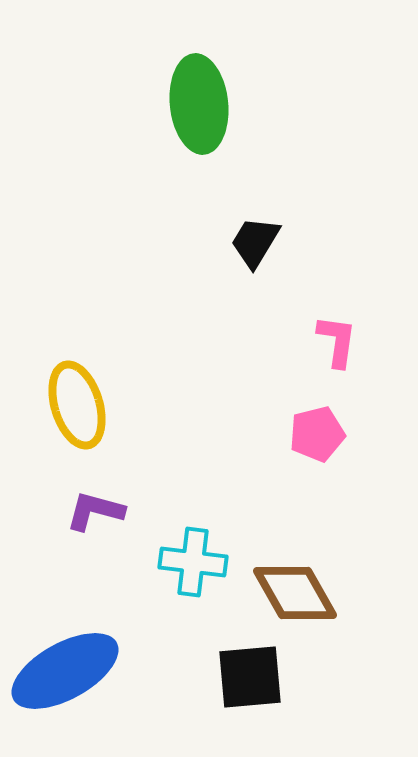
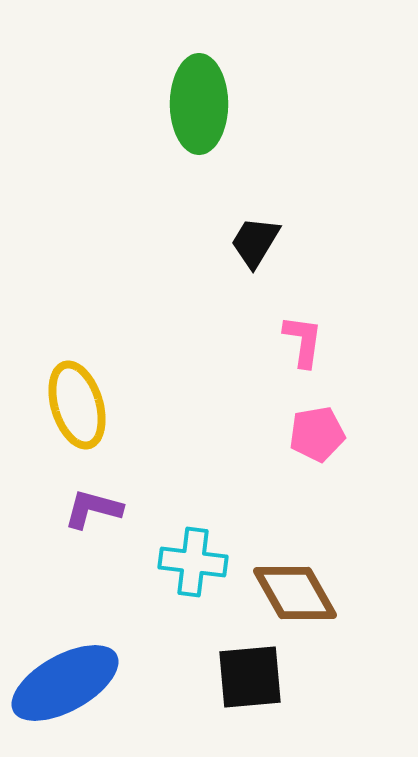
green ellipse: rotated 6 degrees clockwise
pink L-shape: moved 34 px left
pink pentagon: rotated 4 degrees clockwise
purple L-shape: moved 2 px left, 2 px up
blue ellipse: moved 12 px down
